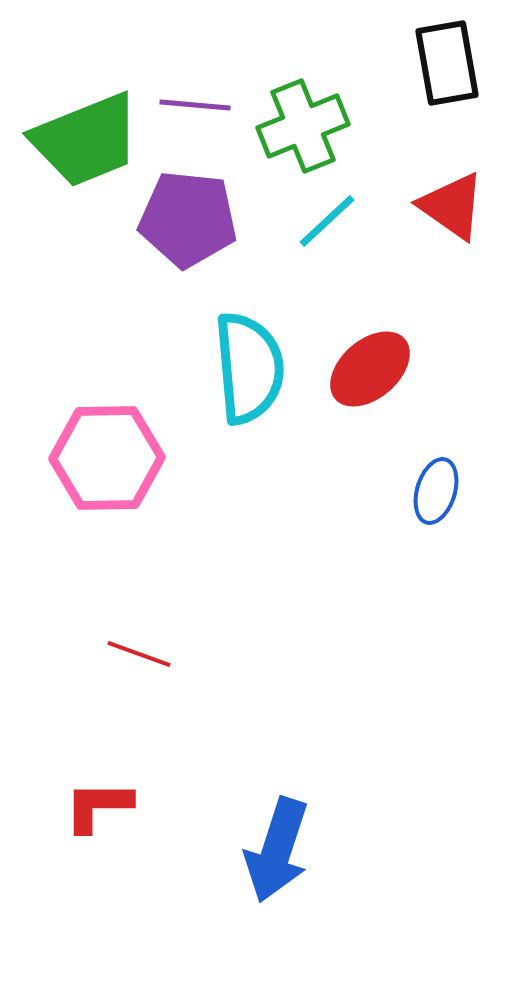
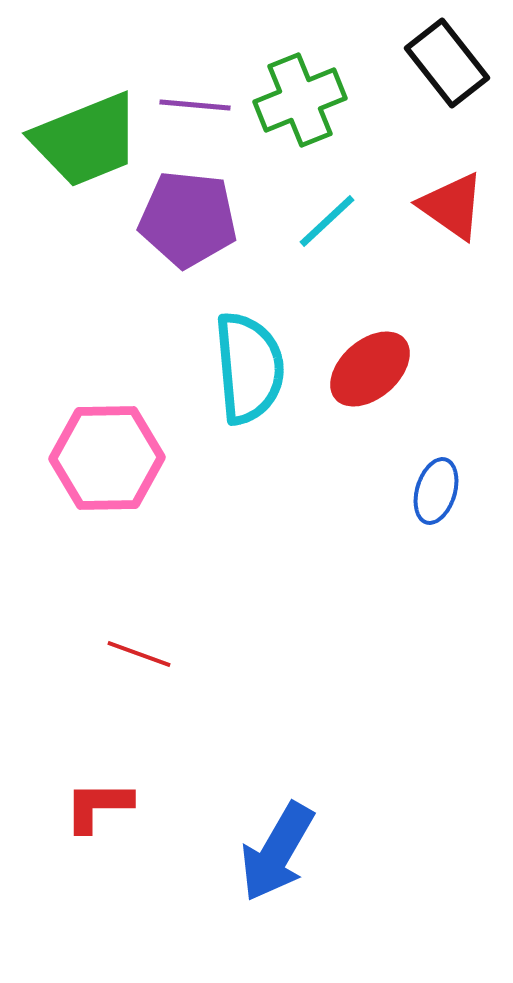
black rectangle: rotated 28 degrees counterclockwise
green cross: moved 3 px left, 26 px up
blue arrow: moved 2 px down; rotated 12 degrees clockwise
